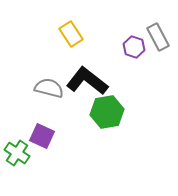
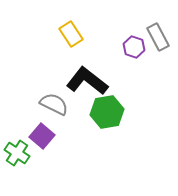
gray semicircle: moved 5 px right, 16 px down; rotated 12 degrees clockwise
purple square: rotated 15 degrees clockwise
